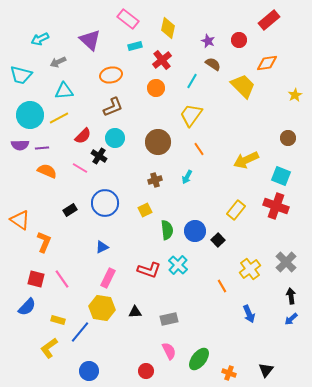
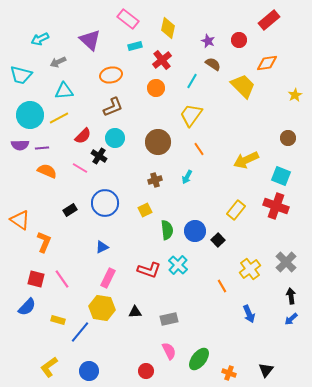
yellow L-shape at (49, 348): moved 19 px down
